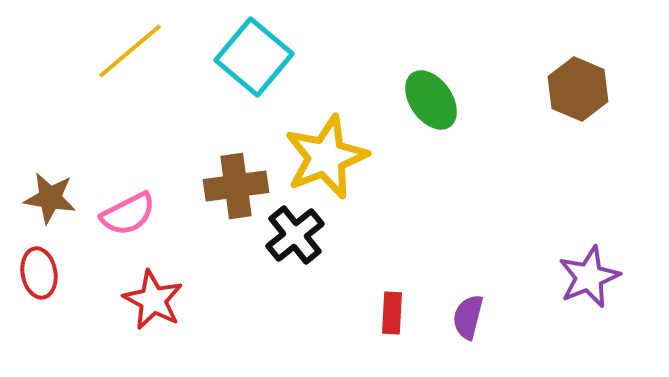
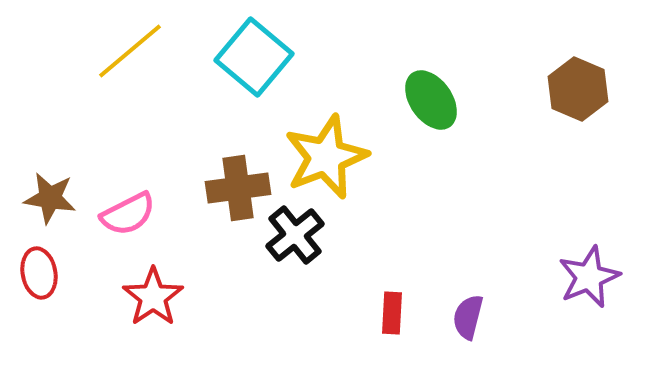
brown cross: moved 2 px right, 2 px down
red star: moved 3 px up; rotated 10 degrees clockwise
